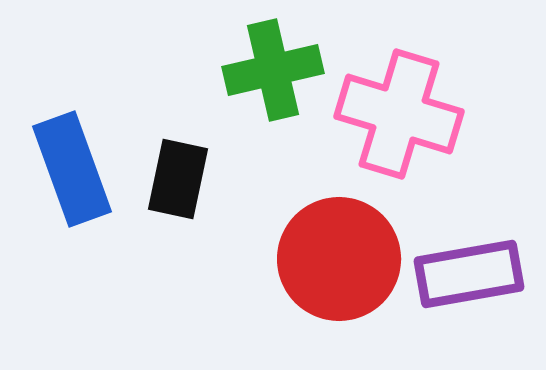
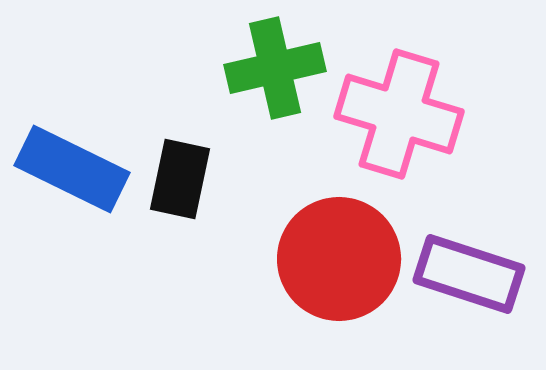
green cross: moved 2 px right, 2 px up
blue rectangle: rotated 44 degrees counterclockwise
black rectangle: moved 2 px right
purple rectangle: rotated 28 degrees clockwise
